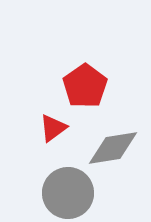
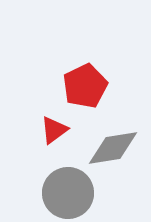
red pentagon: rotated 9 degrees clockwise
red triangle: moved 1 px right, 2 px down
